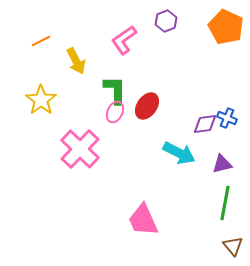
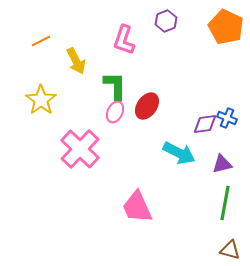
pink L-shape: rotated 36 degrees counterclockwise
green L-shape: moved 4 px up
pink trapezoid: moved 6 px left, 13 px up
brown triangle: moved 3 px left, 4 px down; rotated 35 degrees counterclockwise
